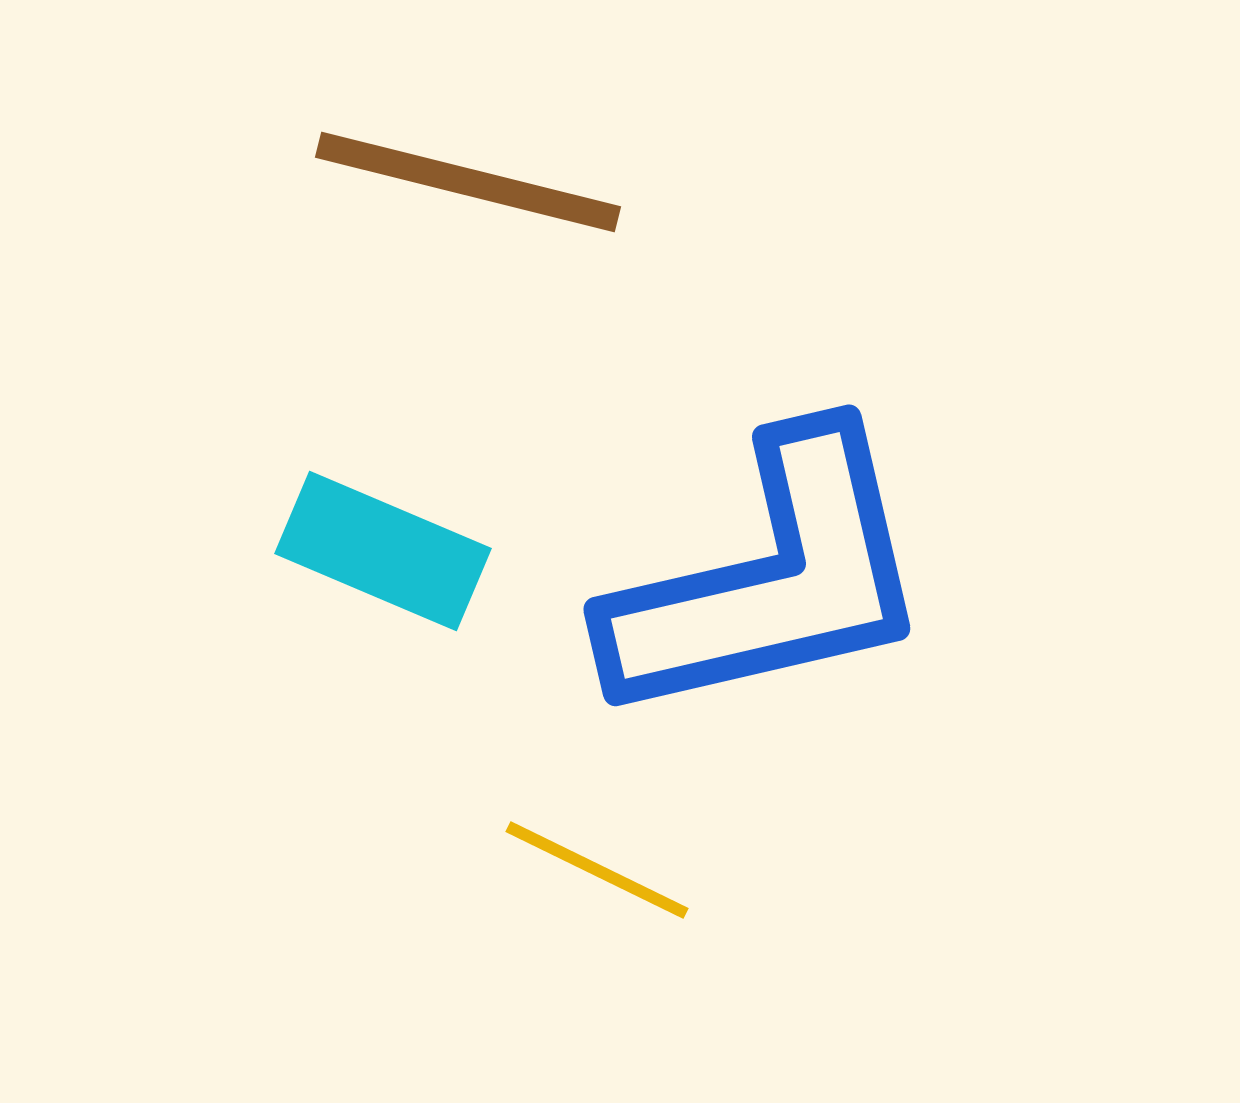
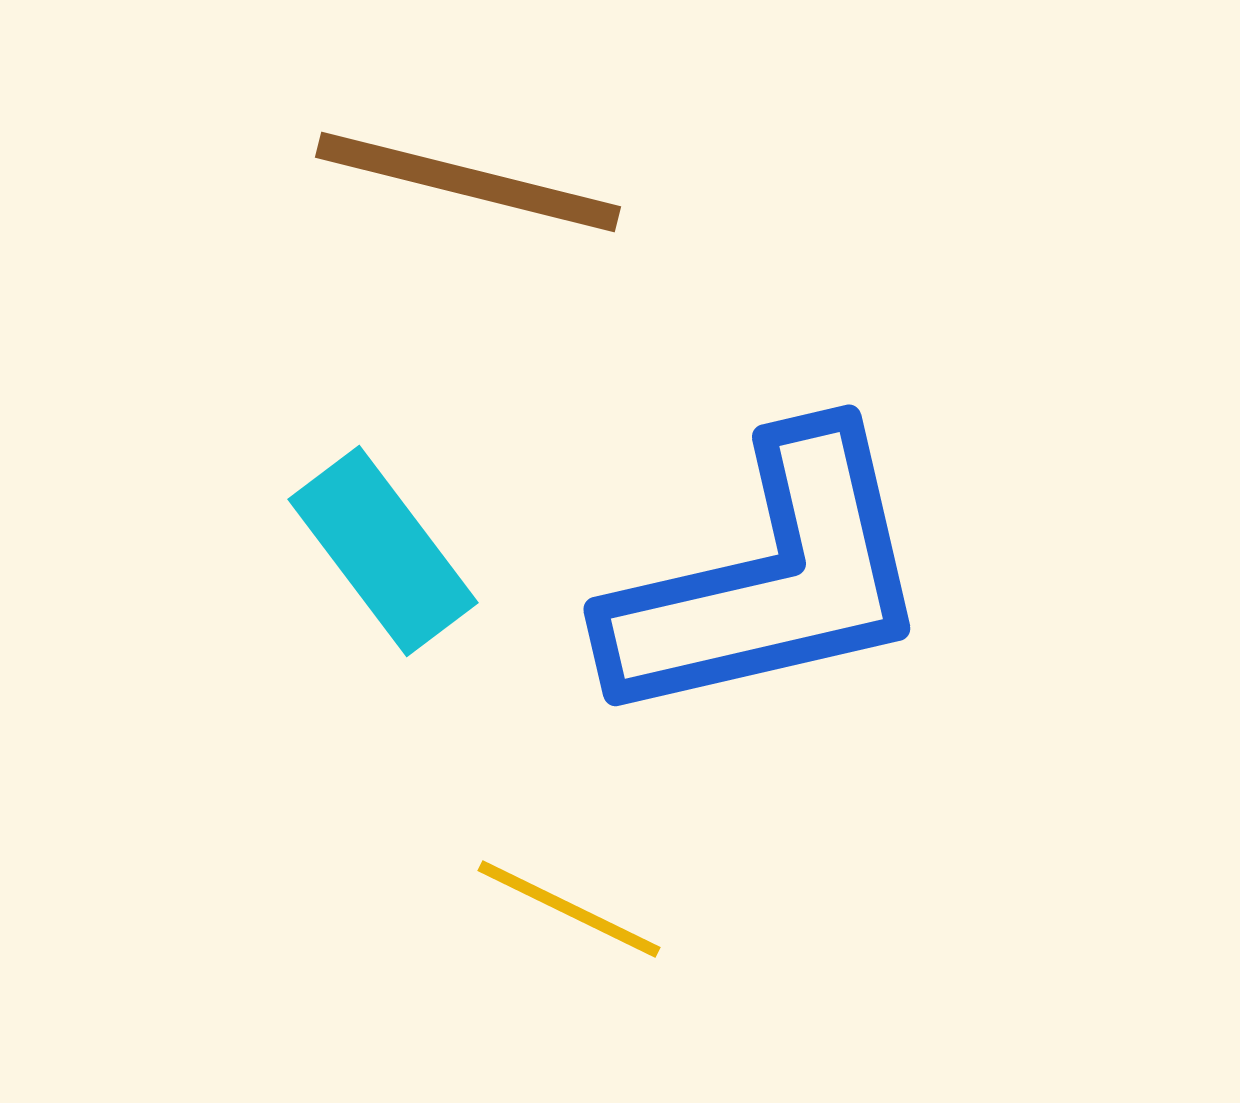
cyan rectangle: rotated 30 degrees clockwise
yellow line: moved 28 px left, 39 px down
